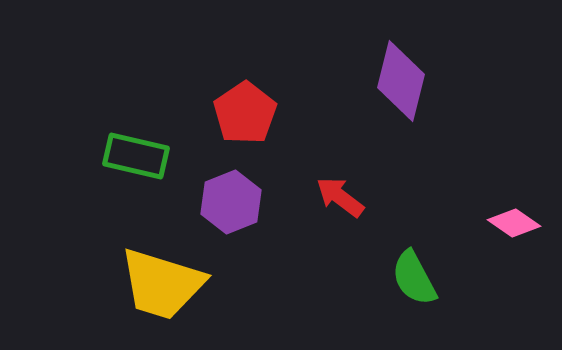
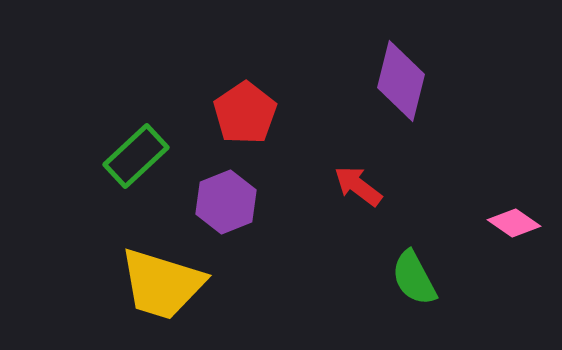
green rectangle: rotated 56 degrees counterclockwise
red arrow: moved 18 px right, 11 px up
purple hexagon: moved 5 px left
